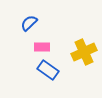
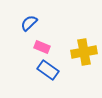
pink rectangle: rotated 21 degrees clockwise
yellow cross: rotated 15 degrees clockwise
